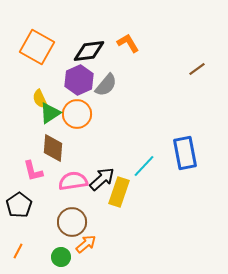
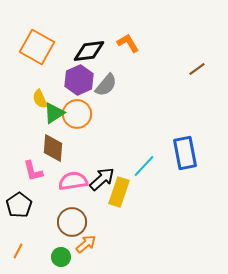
green triangle: moved 4 px right
